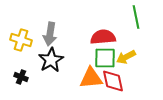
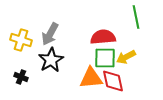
gray arrow: rotated 20 degrees clockwise
